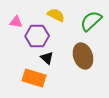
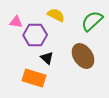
green semicircle: moved 1 px right
purple hexagon: moved 2 px left, 1 px up
brown ellipse: rotated 15 degrees counterclockwise
